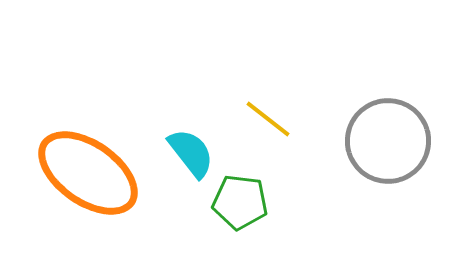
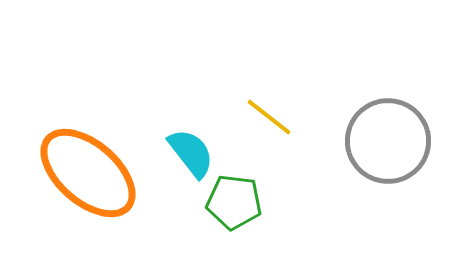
yellow line: moved 1 px right, 2 px up
orange ellipse: rotated 6 degrees clockwise
green pentagon: moved 6 px left
